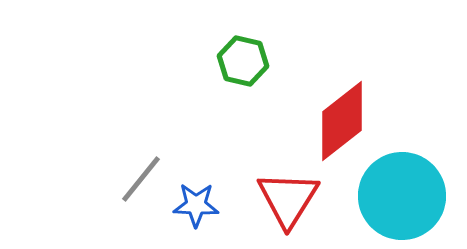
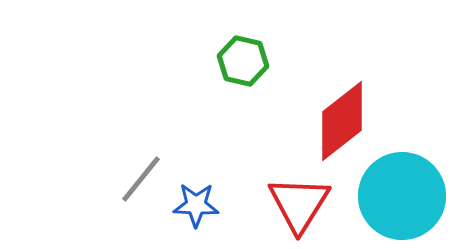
red triangle: moved 11 px right, 5 px down
